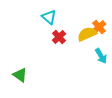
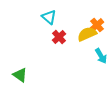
orange cross: moved 2 px left, 2 px up
